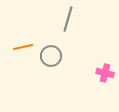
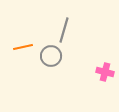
gray line: moved 4 px left, 11 px down
pink cross: moved 1 px up
